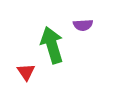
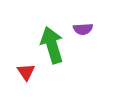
purple semicircle: moved 4 px down
